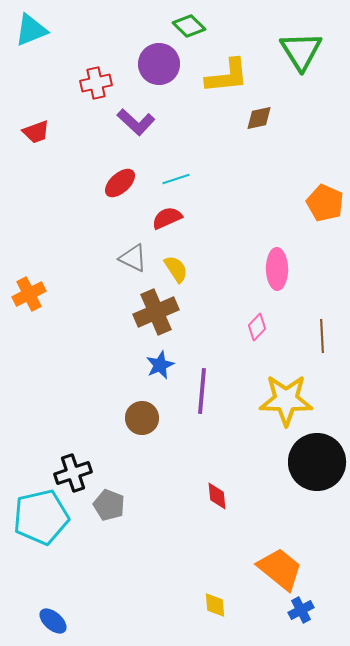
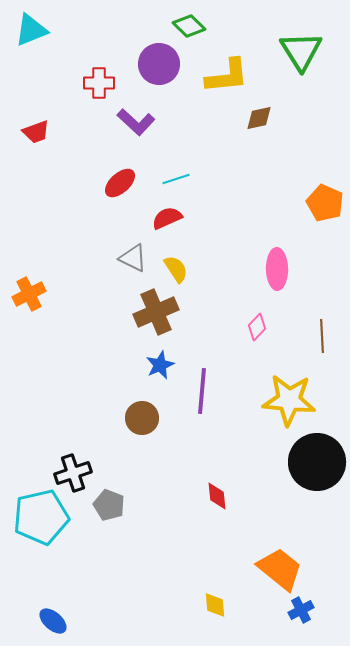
red cross: moved 3 px right; rotated 12 degrees clockwise
yellow star: moved 3 px right; rotated 4 degrees clockwise
